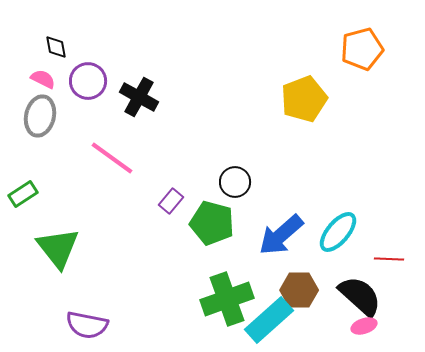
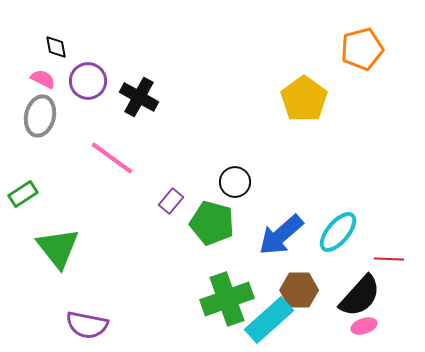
yellow pentagon: rotated 15 degrees counterclockwise
black semicircle: rotated 90 degrees clockwise
